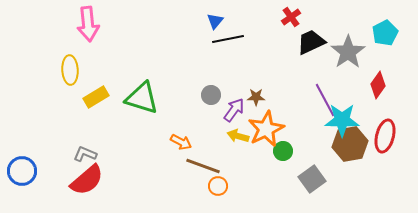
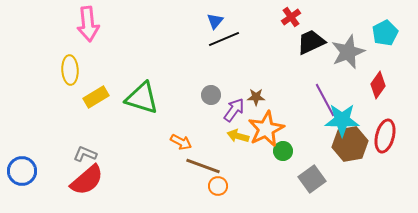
black line: moved 4 px left; rotated 12 degrees counterclockwise
gray star: rotated 12 degrees clockwise
